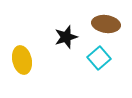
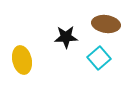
black star: rotated 15 degrees clockwise
